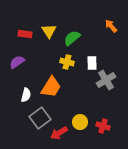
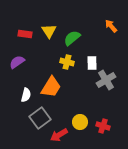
red arrow: moved 2 px down
